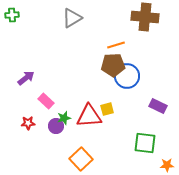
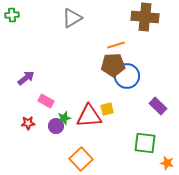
pink rectangle: rotated 14 degrees counterclockwise
purple rectangle: rotated 18 degrees clockwise
orange star: moved 2 px up; rotated 16 degrees clockwise
